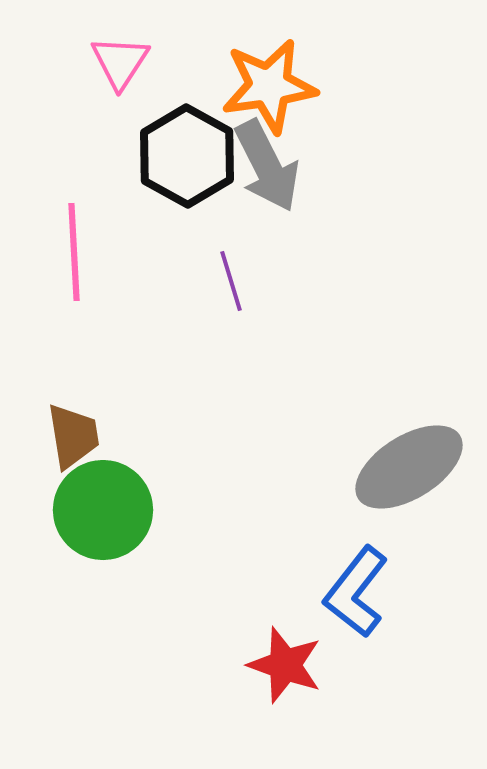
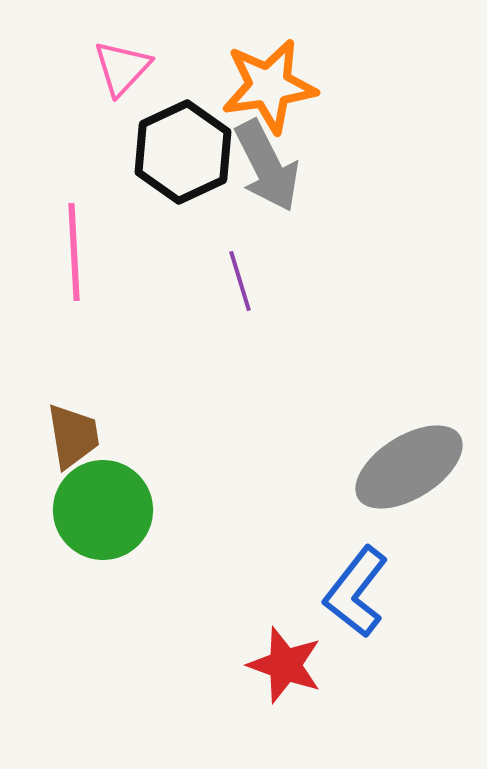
pink triangle: moved 2 px right, 6 px down; rotated 10 degrees clockwise
black hexagon: moved 4 px left, 4 px up; rotated 6 degrees clockwise
purple line: moved 9 px right
